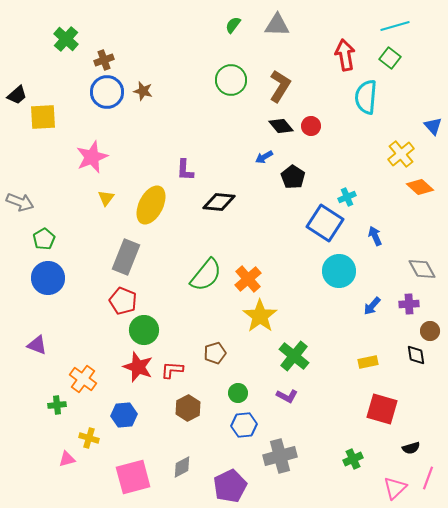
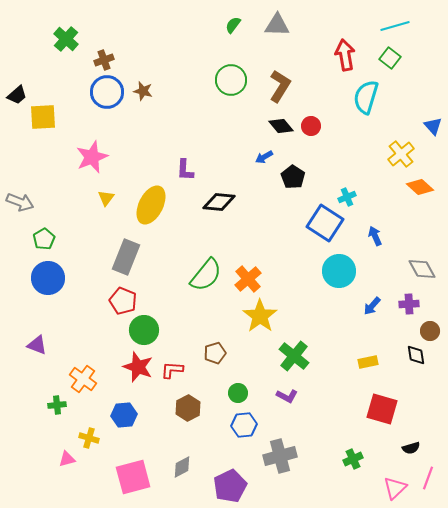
cyan semicircle at (366, 97): rotated 12 degrees clockwise
